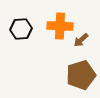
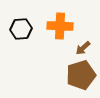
brown arrow: moved 2 px right, 8 px down
